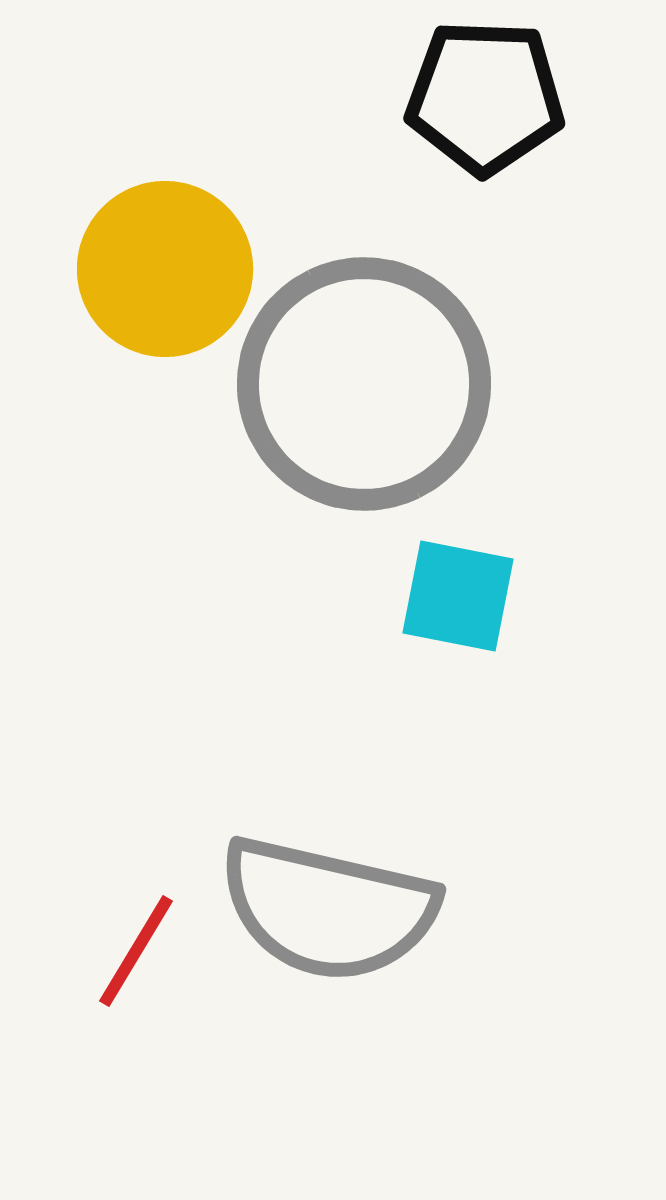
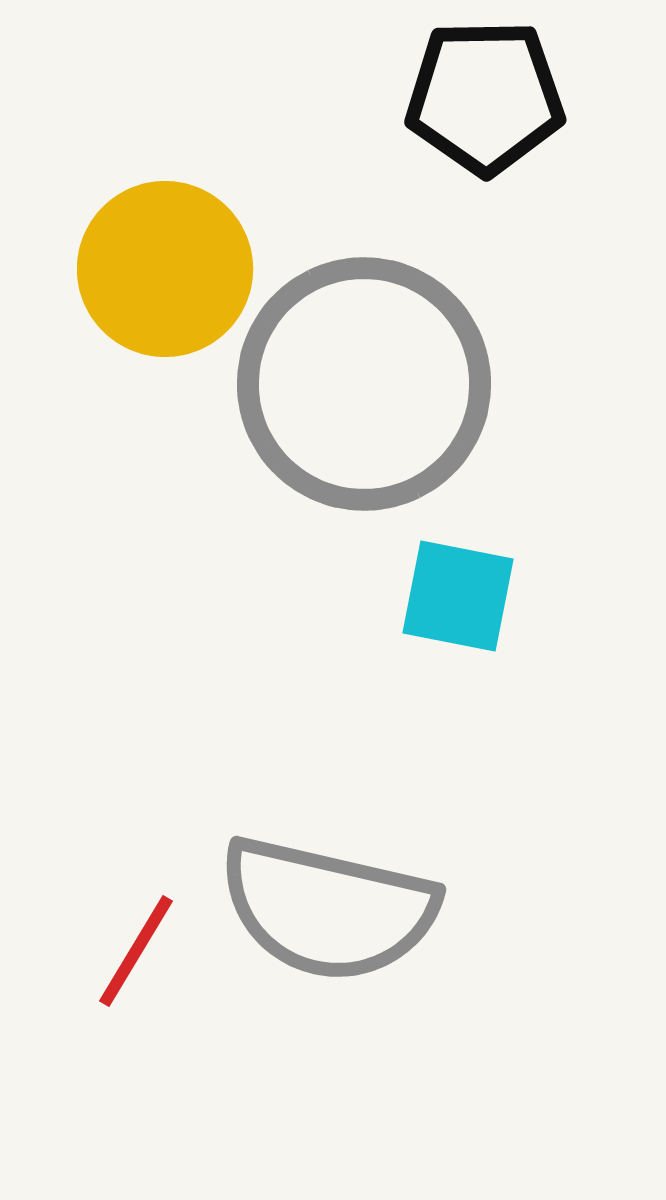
black pentagon: rotated 3 degrees counterclockwise
